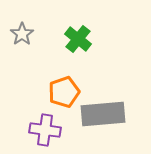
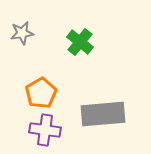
gray star: moved 1 px up; rotated 25 degrees clockwise
green cross: moved 2 px right, 3 px down
orange pentagon: moved 23 px left, 1 px down; rotated 12 degrees counterclockwise
